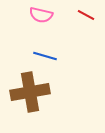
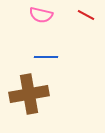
blue line: moved 1 px right, 1 px down; rotated 15 degrees counterclockwise
brown cross: moved 1 px left, 2 px down
